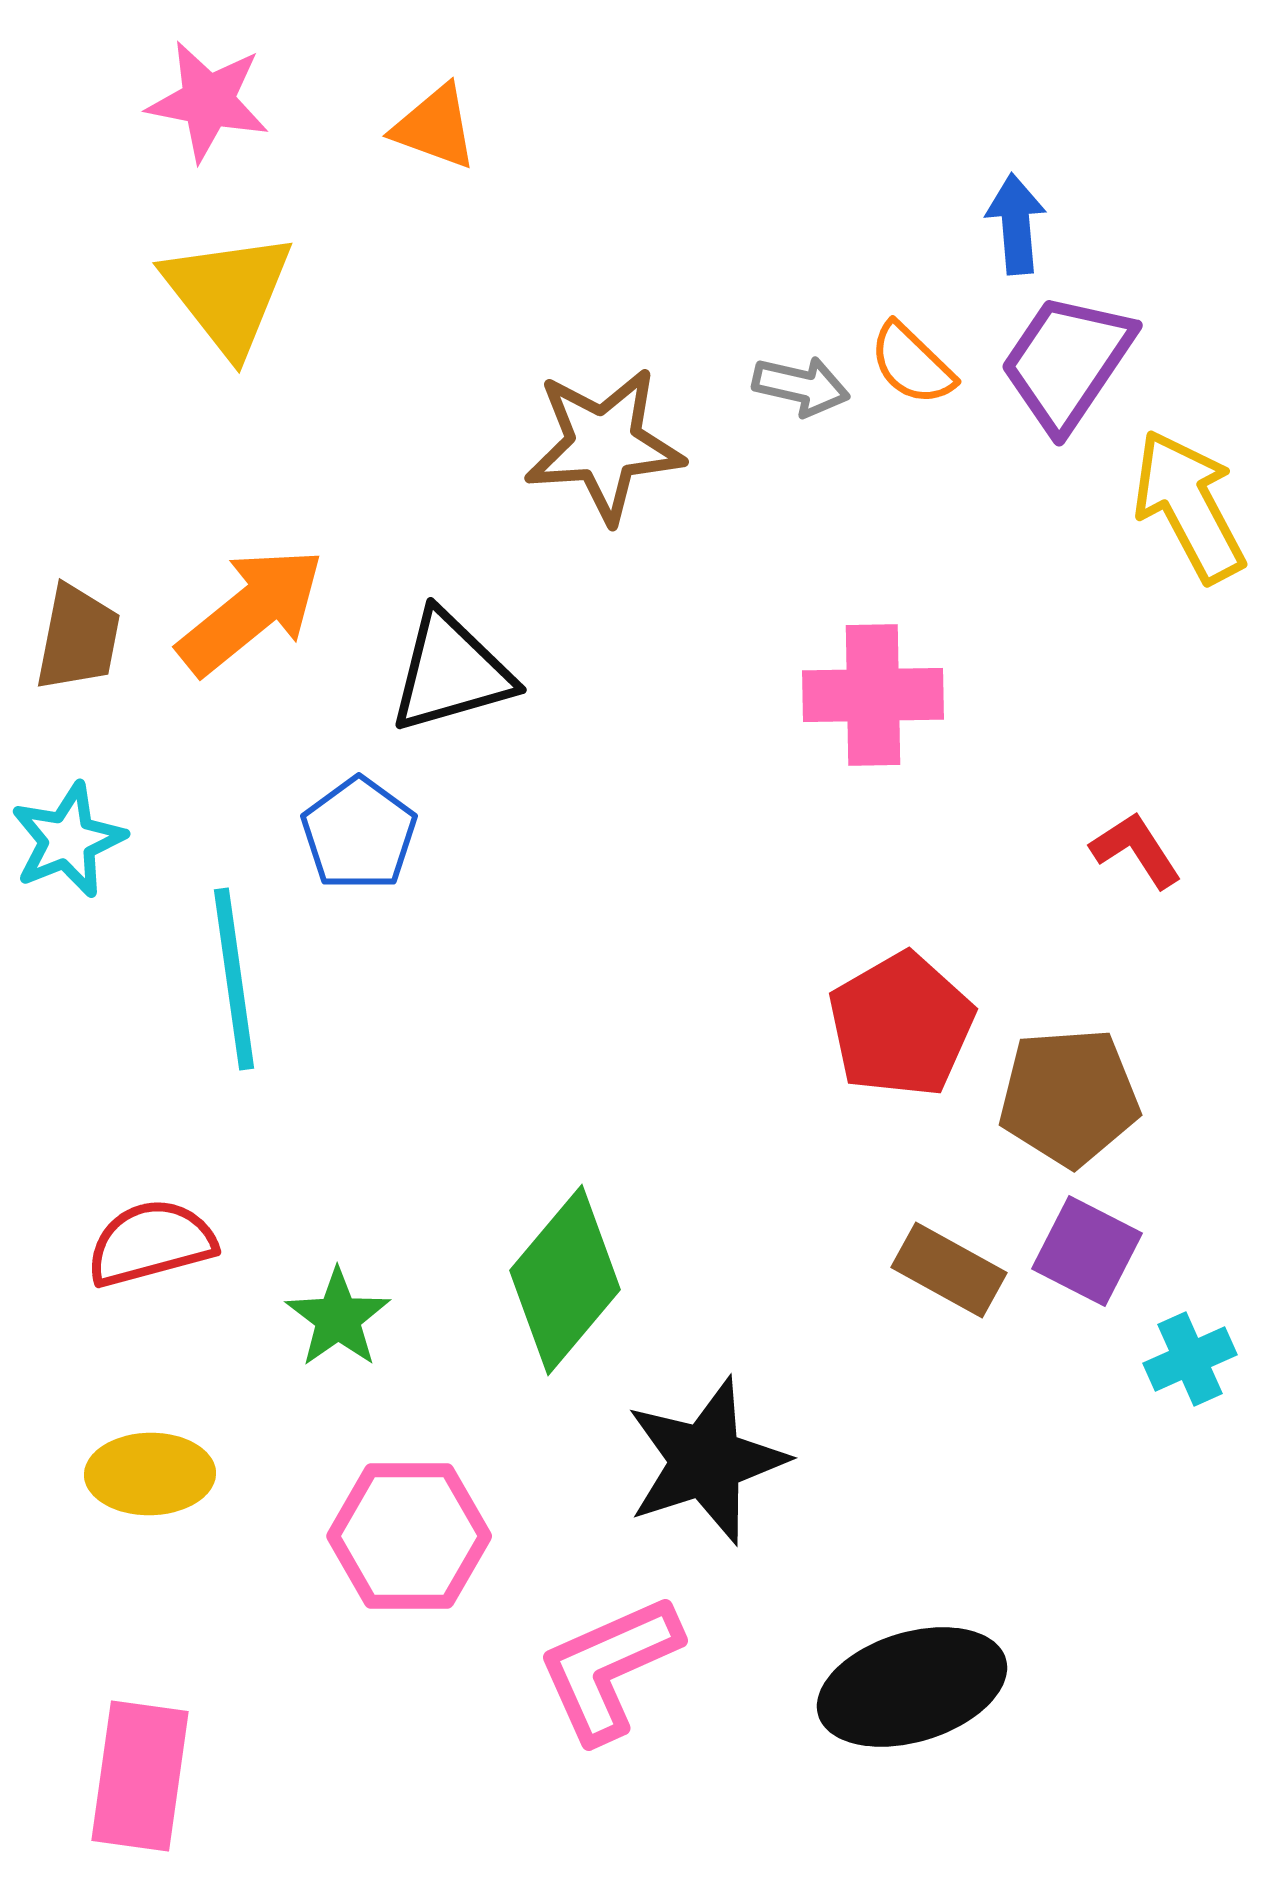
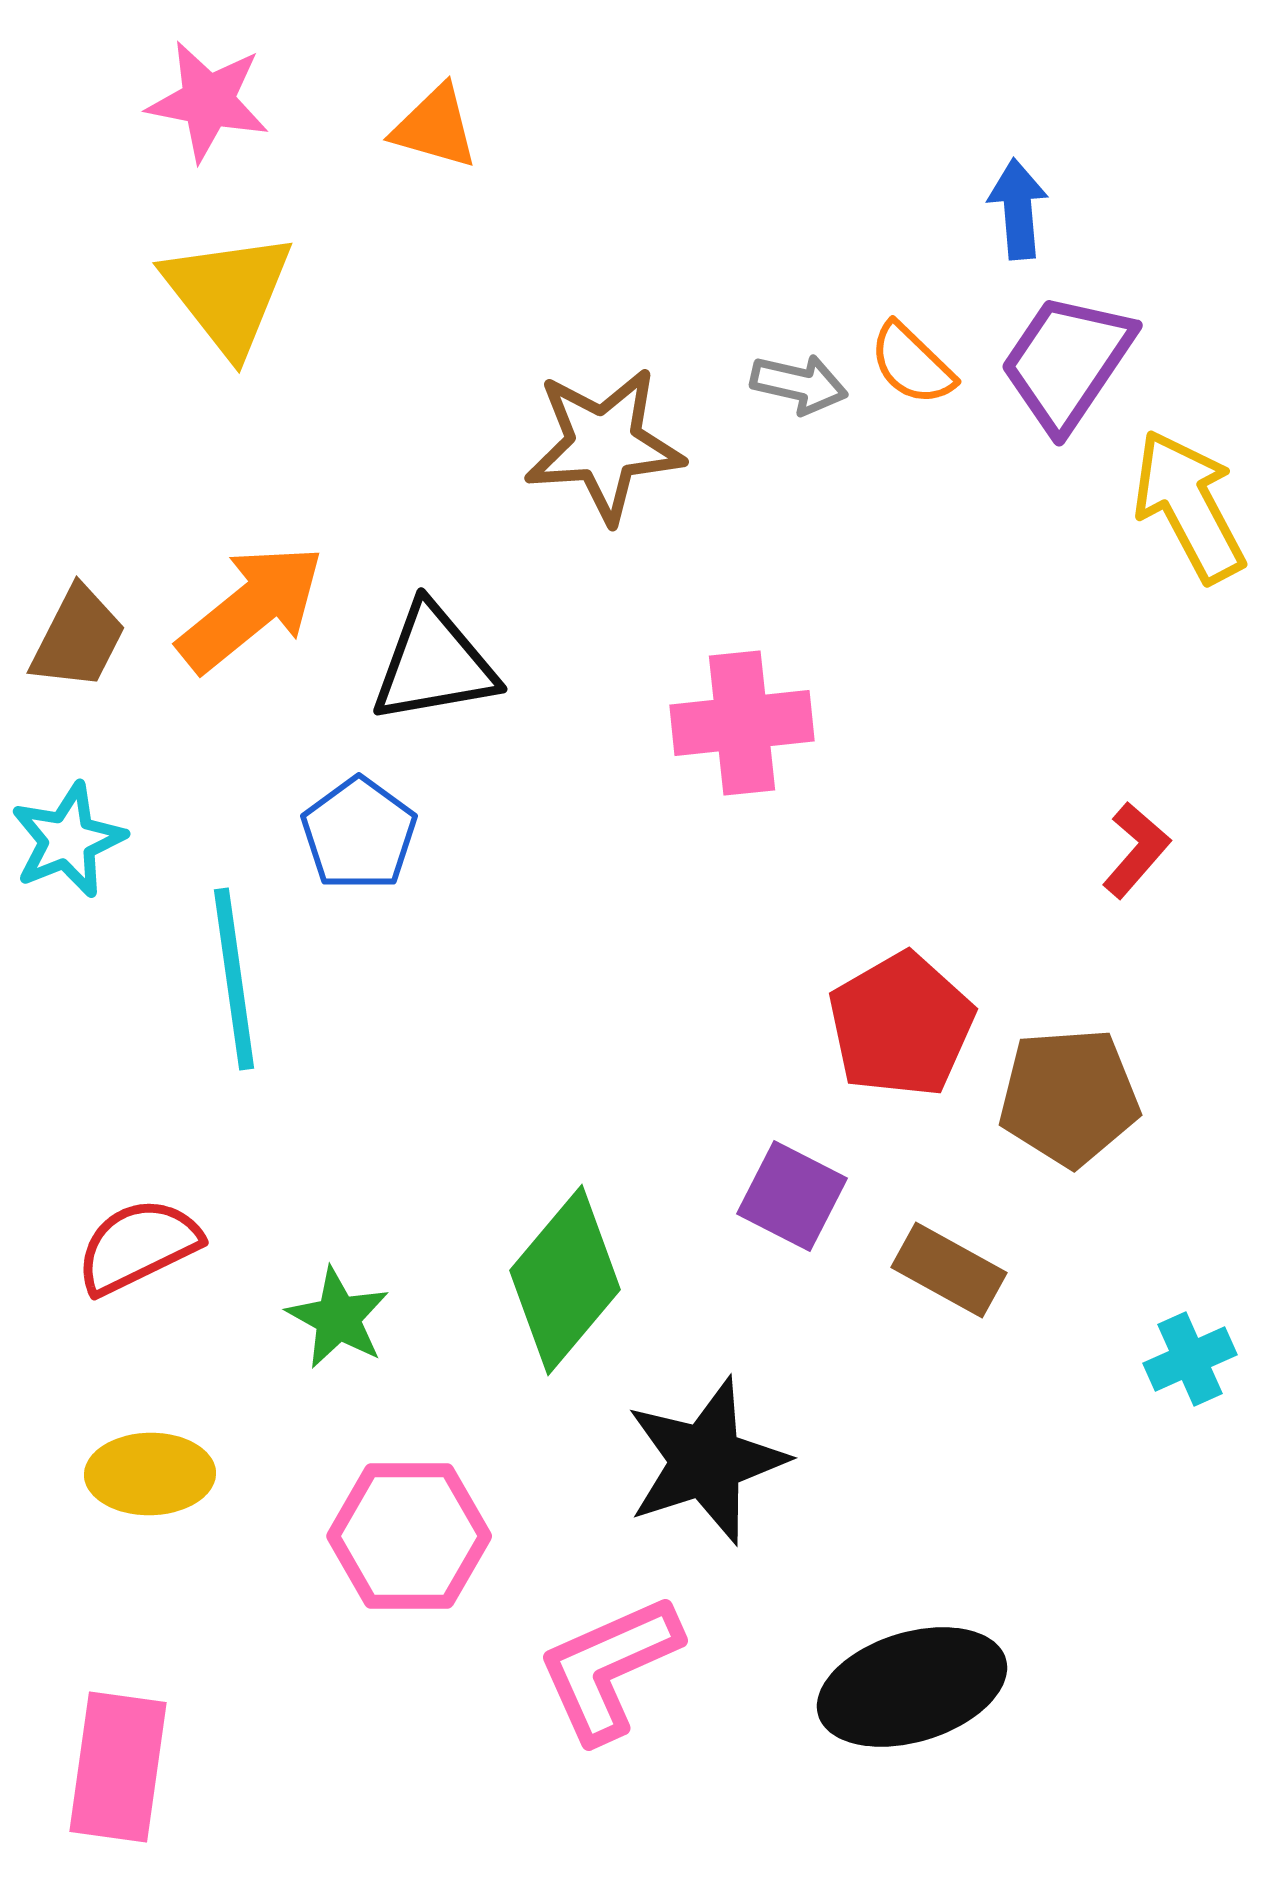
orange triangle: rotated 4 degrees counterclockwise
blue arrow: moved 2 px right, 15 px up
gray arrow: moved 2 px left, 2 px up
orange arrow: moved 3 px up
brown trapezoid: rotated 16 degrees clockwise
black triangle: moved 17 px left, 8 px up; rotated 6 degrees clockwise
pink cross: moved 131 px left, 28 px down; rotated 5 degrees counterclockwise
red L-shape: rotated 74 degrees clockwise
red semicircle: moved 13 px left, 3 px down; rotated 11 degrees counterclockwise
purple square: moved 295 px left, 55 px up
green star: rotated 8 degrees counterclockwise
pink rectangle: moved 22 px left, 9 px up
